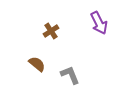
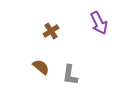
brown semicircle: moved 4 px right, 3 px down
gray L-shape: rotated 150 degrees counterclockwise
